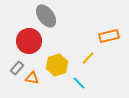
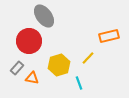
gray ellipse: moved 2 px left
yellow hexagon: moved 2 px right
cyan line: rotated 24 degrees clockwise
